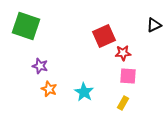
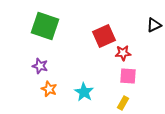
green square: moved 19 px right
